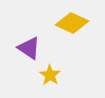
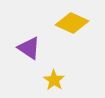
yellow star: moved 4 px right, 5 px down
